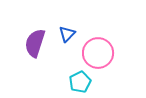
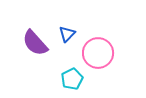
purple semicircle: rotated 60 degrees counterclockwise
cyan pentagon: moved 8 px left, 3 px up
